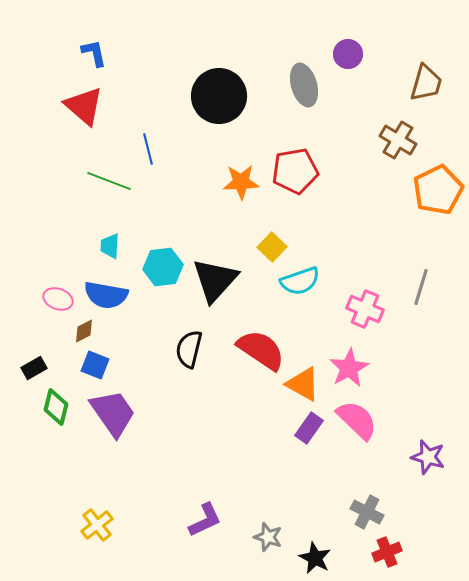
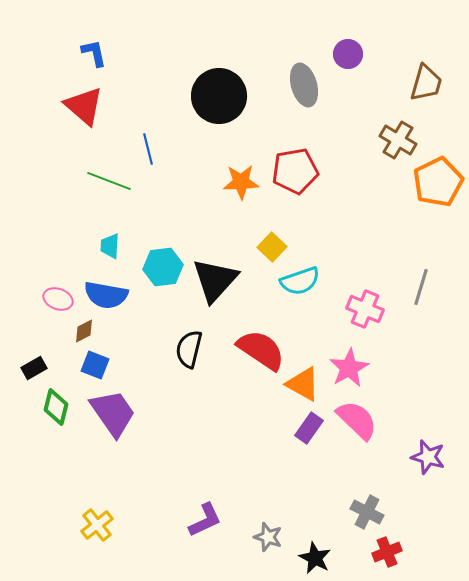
orange pentagon: moved 8 px up
